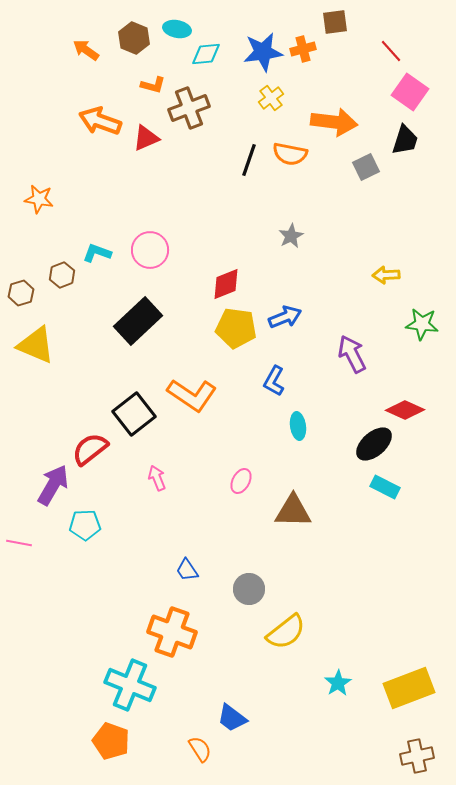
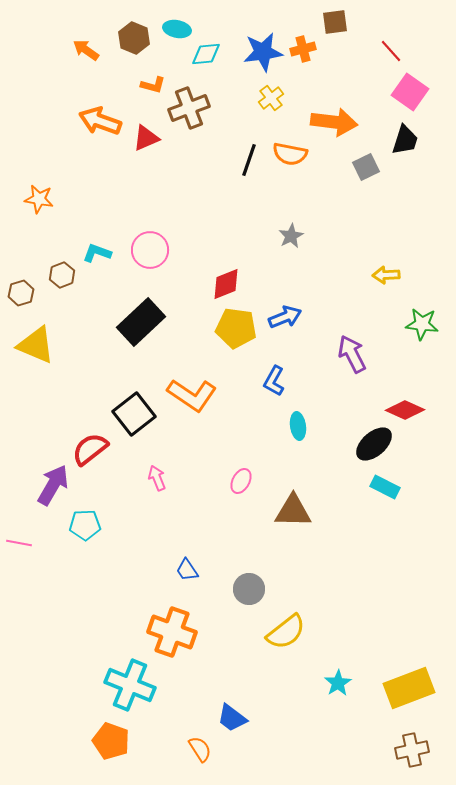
black rectangle at (138, 321): moved 3 px right, 1 px down
brown cross at (417, 756): moved 5 px left, 6 px up
